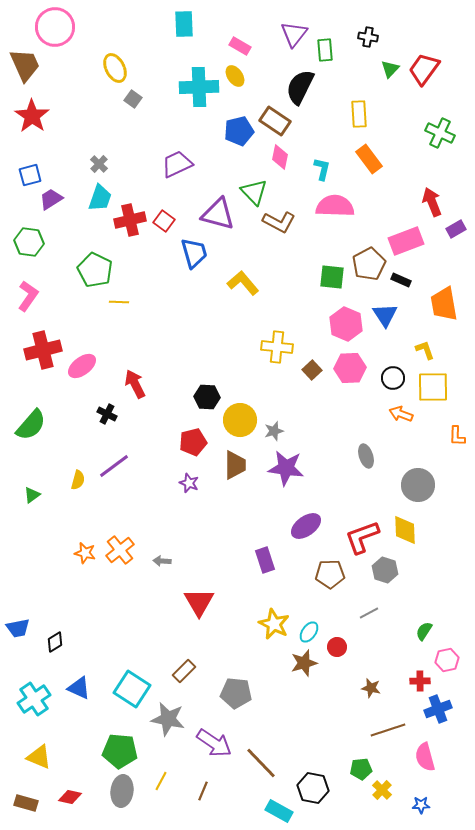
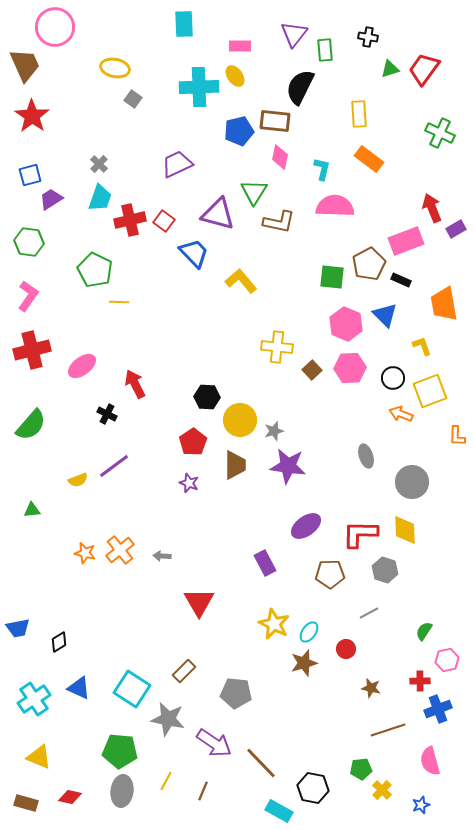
pink rectangle at (240, 46): rotated 30 degrees counterclockwise
yellow ellipse at (115, 68): rotated 52 degrees counterclockwise
green triangle at (390, 69): rotated 30 degrees clockwise
brown rectangle at (275, 121): rotated 28 degrees counterclockwise
orange rectangle at (369, 159): rotated 16 degrees counterclockwise
green triangle at (254, 192): rotated 16 degrees clockwise
red arrow at (432, 202): moved 6 px down
brown L-shape at (279, 222): rotated 16 degrees counterclockwise
blue trapezoid at (194, 253): rotated 28 degrees counterclockwise
yellow L-shape at (243, 283): moved 2 px left, 2 px up
blue triangle at (385, 315): rotated 12 degrees counterclockwise
red cross at (43, 350): moved 11 px left
yellow L-shape at (425, 350): moved 3 px left, 4 px up
yellow square at (433, 387): moved 3 px left, 4 px down; rotated 20 degrees counterclockwise
red pentagon at (193, 442): rotated 20 degrees counterclockwise
purple star at (286, 468): moved 2 px right, 2 px up
yellow semicircle at (78, 480): rotated 54 degrees clockwise
gray circle at (418, 485): moved 6 px left, 3 px up
green triangle at (32, 495): moved 15 px down; rotated 30 degrees clockwise
red L-shape at (362, 537): moved 2 px left, 3 px up; rotated 21 degrees clockwise
purple rectangle at (265, 560): moved 3 px down; rotated 10 degrees counterclockwise
gray arrow at (162, 561): moved 5 px up
black diamond at (55, 642): moved 4 px right
red circle at (337, 647): moved 9 px right, 2 px down
pink semicircle at (425, 757): moved 5 px right, 4 px down
yellow line at (161, 781): moved 5 px right
blue star at (421, 805): rotated 18 degrees counterclockwise
